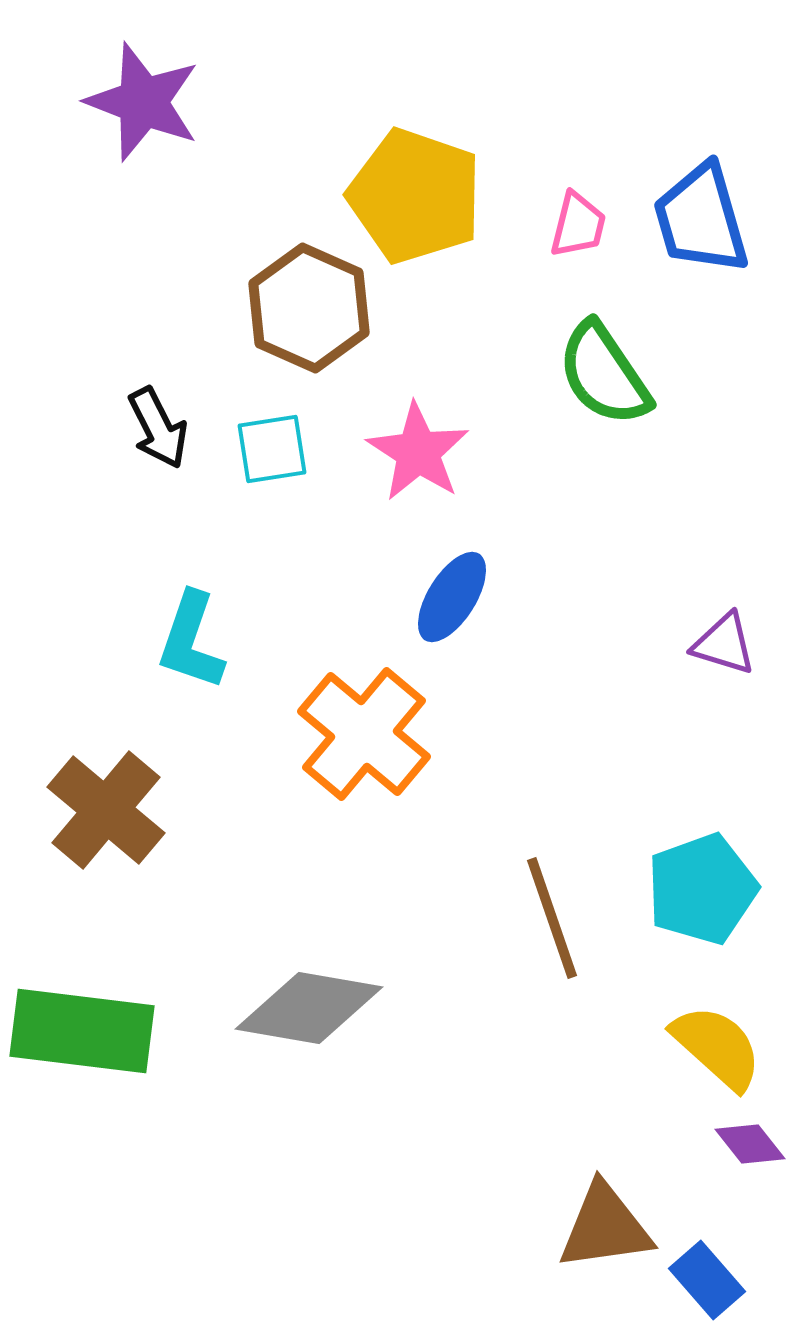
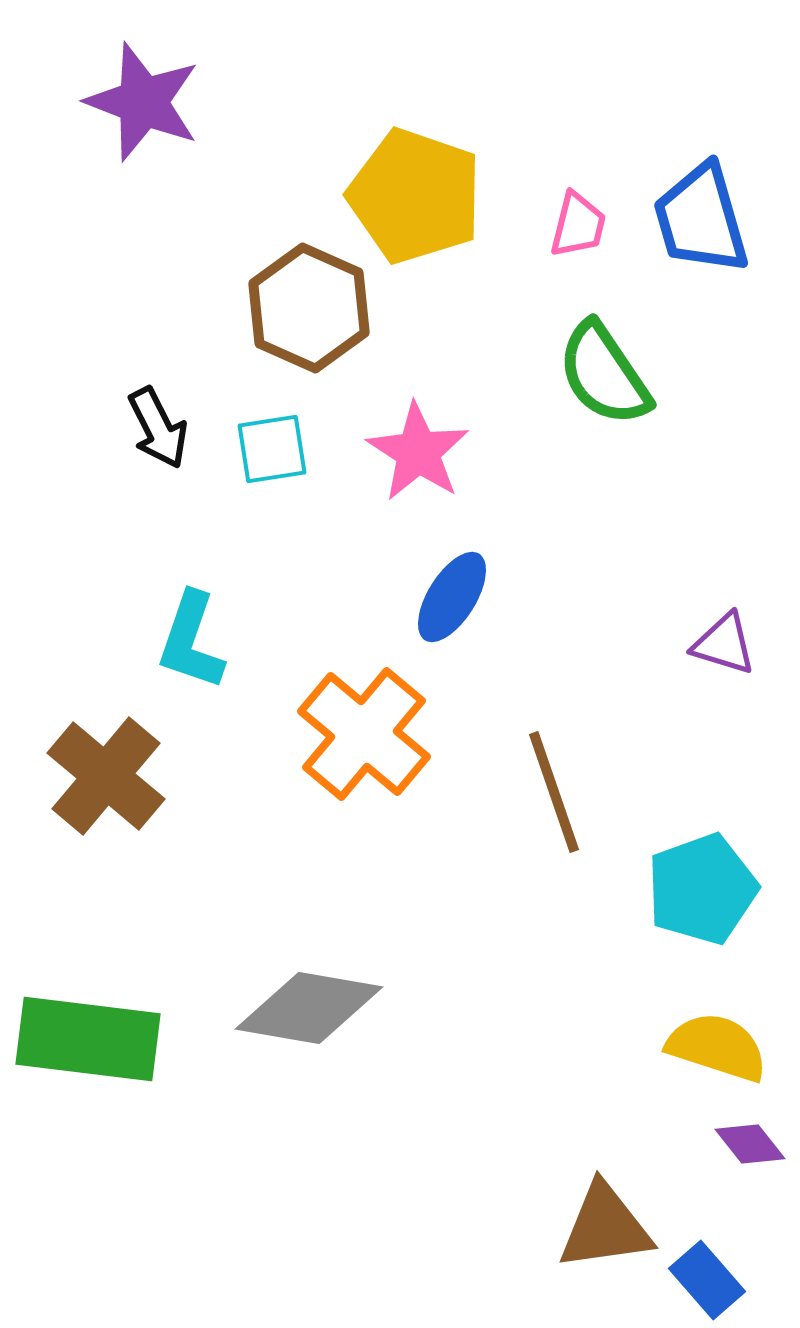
brown cross: moved 34 px up
brown line: moved 2 px right, 126 px up
green rectangle: moved 6 px right, 8 px down
yellow semicircle: rotated 24 degrees counterclockwise
